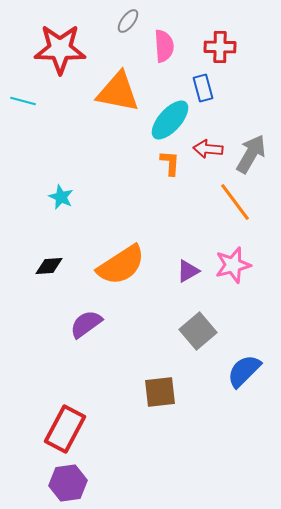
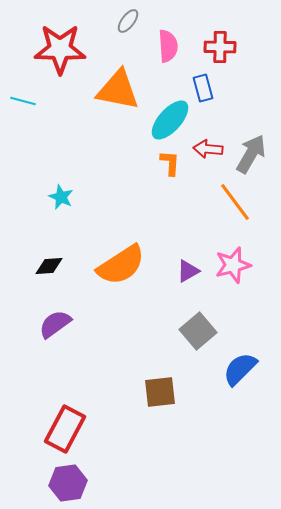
pink semicircle: moved 4 px right
orange triangle: moved 2 px up
purple semicircle: moved 31 px left
blue semicircle: moved 4 px left, 2 px up
